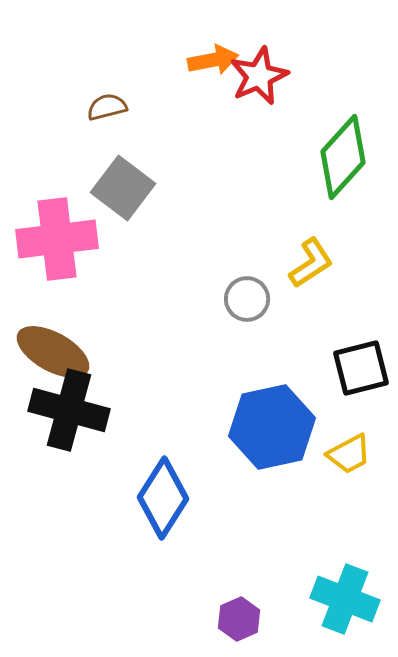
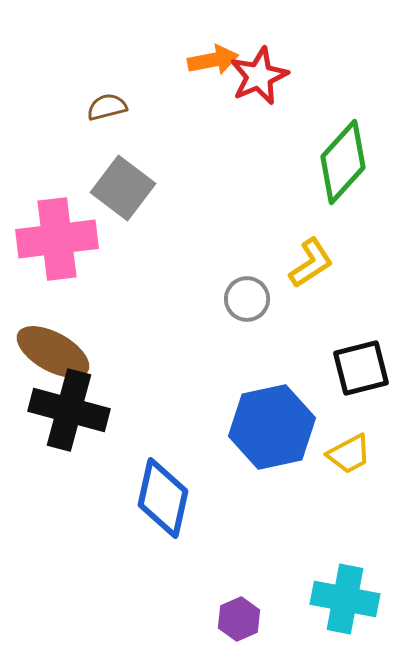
green diamond: moved 5 px down
blue diamond: rotated 20 degrees counterclockwise
cyan cross: rotated 10 degrees counterclockwise
